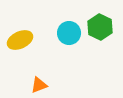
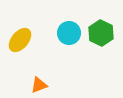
green hexagon: moved 1 px right, 6 px down
yellow ellipse: rotated 25 degrees counterclockwise
